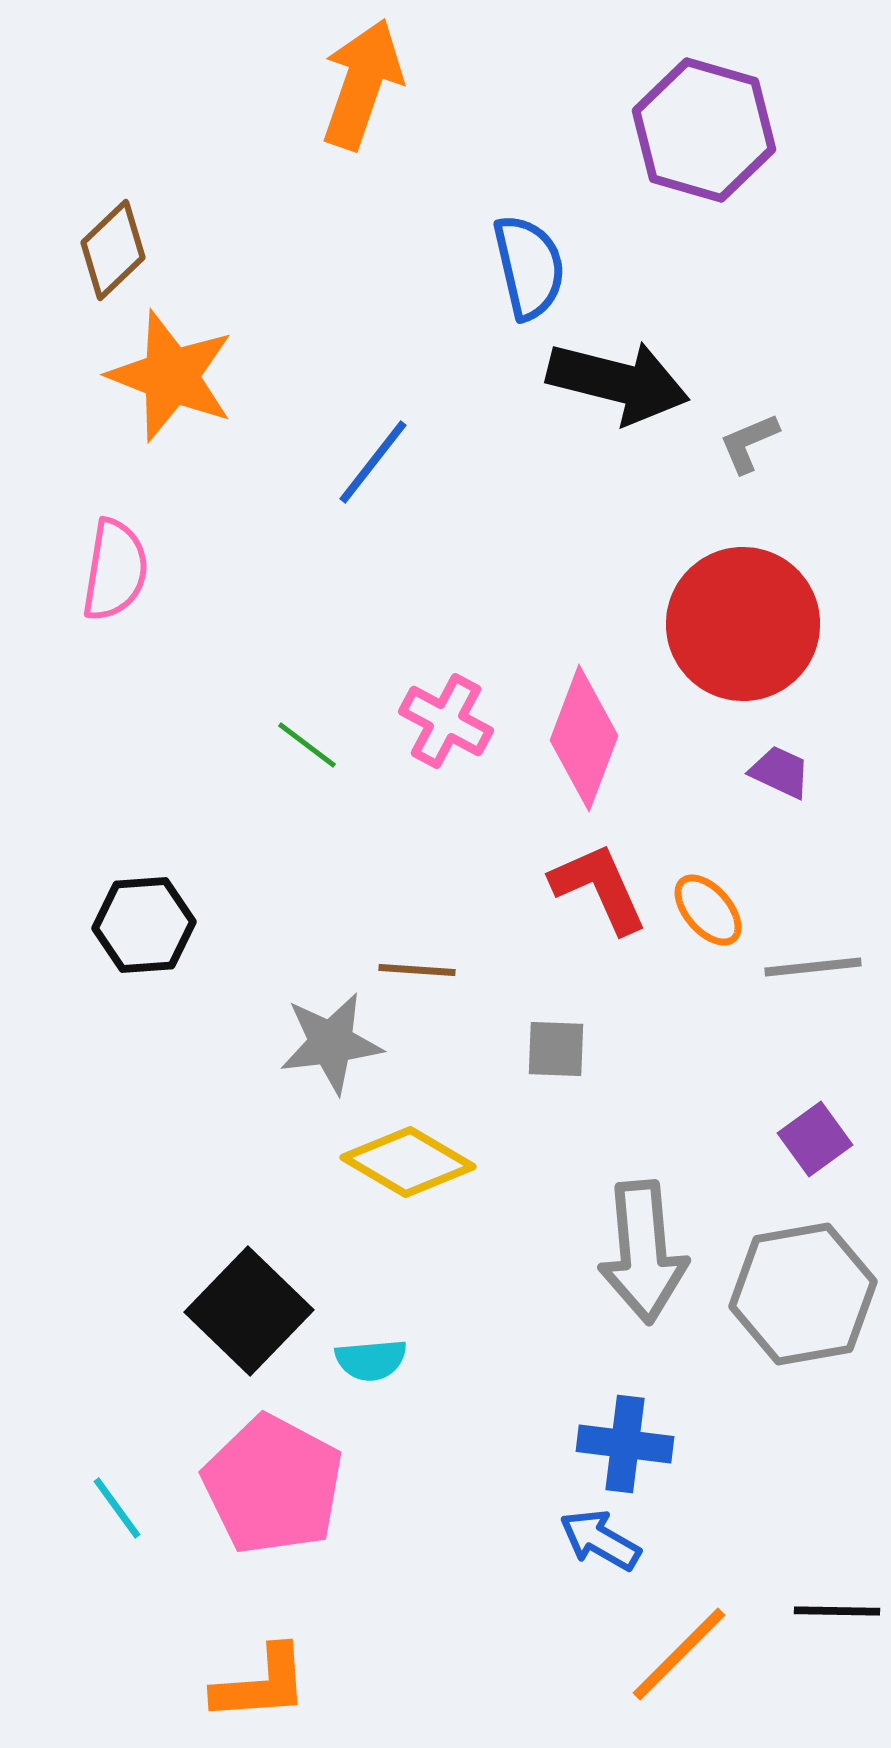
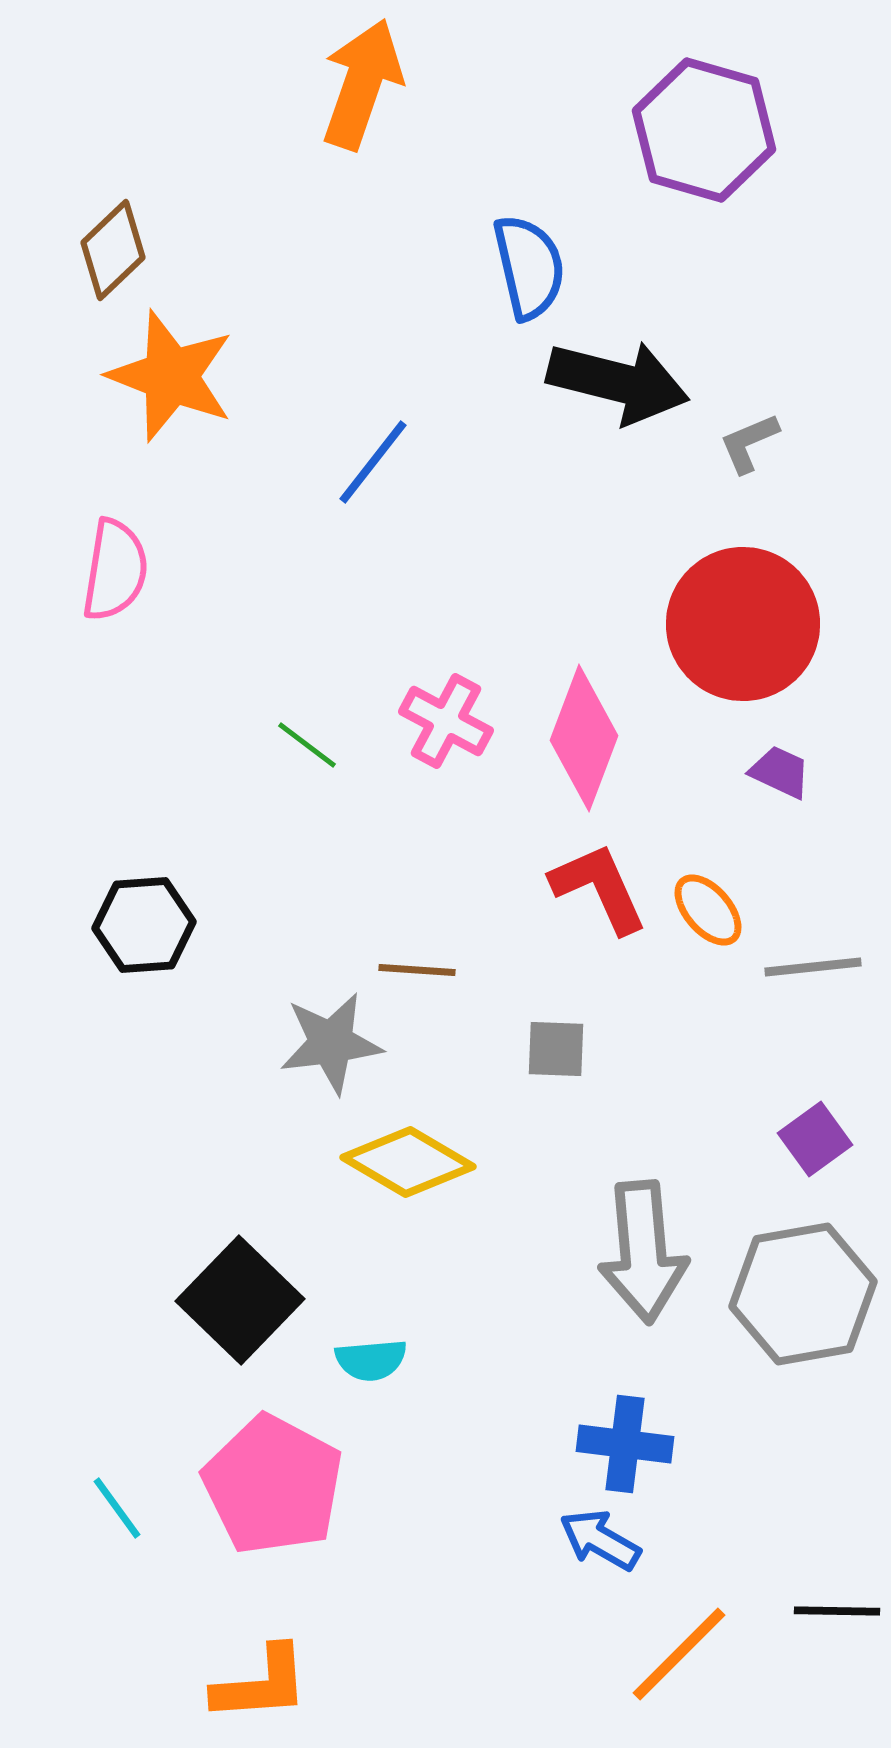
black square: moved 9 px left, 11 px up
